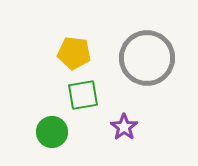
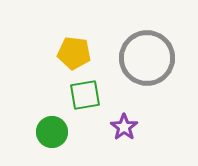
green square: moved 2 px right
